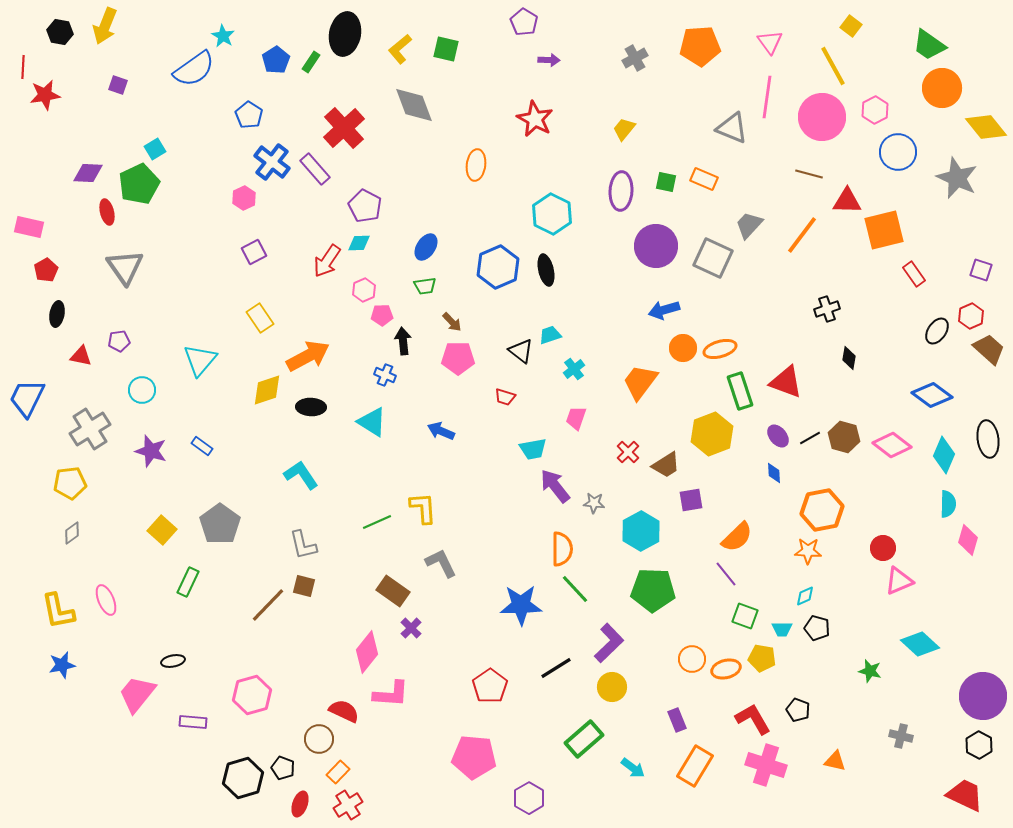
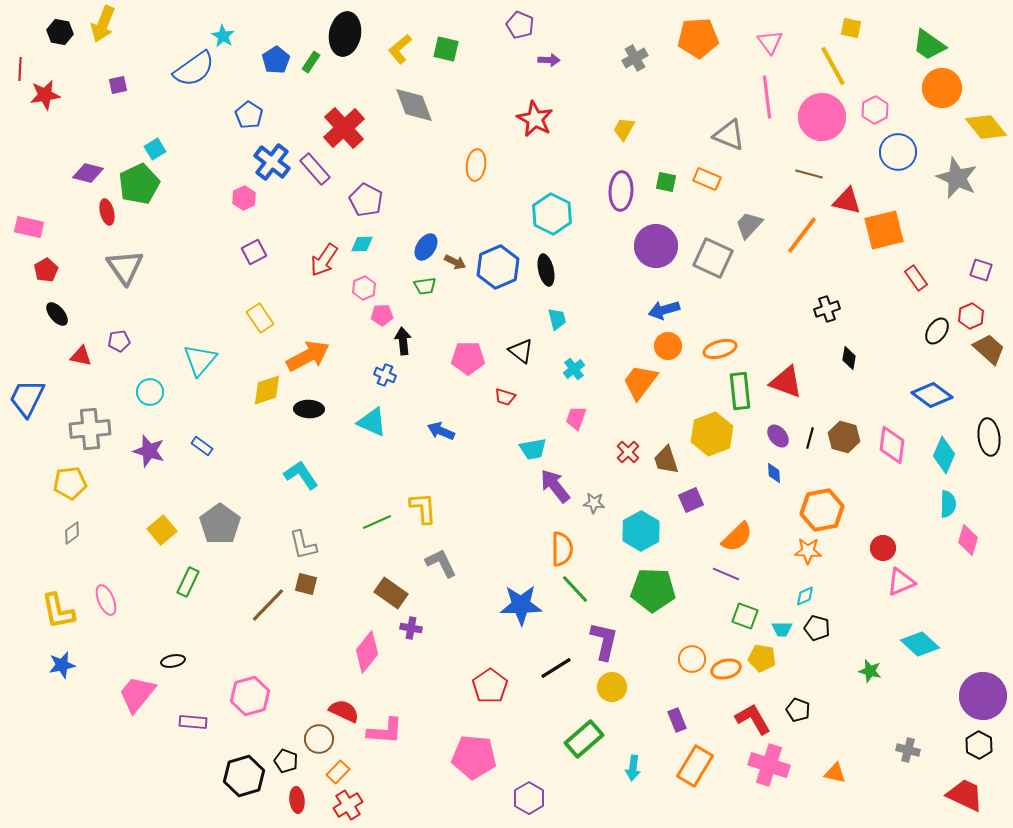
purple pentagon at (524, 22): moved 4 px left, 3 px down; rotated 8 degrees counterclockwise
yellow arrow at (105, 26): moved 2 px left, 2 px up
yellow square at (851, 26): moved 2 px down; rotated 25 degrees counterclockwise
orange pentagon at (700, 46): moved 2 px left, 8 px up
red line at (23, 67): moved 3 px left, 2 px down
purple square at (118, 85): rotated 30 degrees counterclockwise
pink line at (767, 97): rotated 15 degrees counterclockwise
gray triangle at (732, 128): moved 3 px left, 7 px down
yellow trapezoid at (624, 129): rotated 10 degrees counterclockwise
purple diamond at (88, 173): rotated 12 degrees clockwise
orange rectangle at (704, 179): moved 3 px right
red triangle at (847, 201): rotated 12 degrees clockwise
purple pentagon at (365, 206): moved 1 px right, 6 px up
cyan diamond at (359, 243): moved 3 px right, 1 px down
red arrow at (327, 261): moved 3 px left, 1 px up
red rectangle at (914, 274): moved 2 px right, 4 px down
pink hexagon at (364, 290): moved 2 px up
black ellipse at (57, 314): rotated 50 degrees counterclockwise
brown arrow at (452, 322): moved 3 px right, 60 px up; rotated 20 degrees counterclockwise
cyan trapezoid at (550, 335): moved 7 px right, 16 px up; rotated 95 degrees clockwise
orange circle at (683, 348): moved 15 px left, 2 px up
pink pentagon at (458, 358): moved 10 px right
cyan circle at (142, 390): moved 8 px right, 2 px down
green rectangle at (740, 391): rotated 12 degrees clockwise
black ellipse at (311, 407): moved 2 px left, 2 px down
cyan triangle at (372, 422): rotated 8 degrees counterclockwise
gray cross at (90, 429): rotated 27 degrees clockwise
black line at (810, 438): rotated 45 degrees counterclockwise
black ellipse at (988, 439): moved 1 px right, 2 px up
pink diamond at (892, 445): rotated 60 degrees clockwise
purple star at (151, 451): moved 2 px left
brown trapezoid at (666, 465): moved 5 px up; rotated 104 degrees clockwise
purple square at (691, 500): rotated 15 degrees counterclockwise
yellow square at (162, 530): rotated 8 degrees clockwise
purple line at (726, 574): rotated 28 degrees counterclockwise
pink triangle at (899, 581): moved 2 px right, 1 px down
brown square at (304, 586): moved 2 px right, 2 px up
brown rectangle at (393, 591): moved 2 px left, 2 px down
purple cross at (411, 628): rotated 35 degrees counterclockwise
purple L-shape at (609, 643): moved 5 px left, 2 px up; rotated 33 degrees counterclockwise
pink L-shape at (391, 694): moved 6 px left, 37 px down
pink hexagon at (252, 695): moved 2 px left, 1 px down
gray cross at (901, 736): moved 7 px right, 14 px down
orange triangle at (835, 761): moved 12 px down
pink cross at (766, 765): moved 3 px right
black pentagon at (283, 768): moved 3 px right, 7 px up
cyan arrow at (633, 768): rotated 60 degrees clockwise
black hexagon at (243, 778): moved 1 px right, 2 px up
red ellipse at (300, 804): moved 3 px left, 4 px up; rotated 25 degrees counterclockwise
